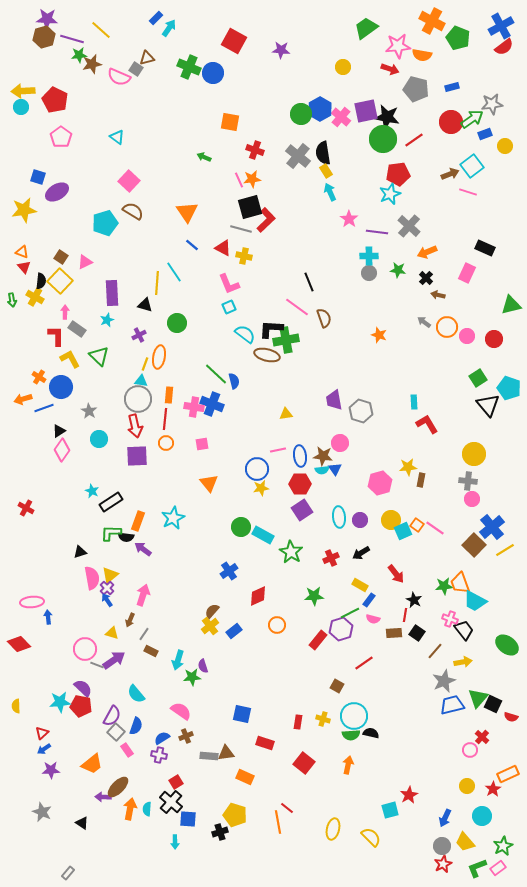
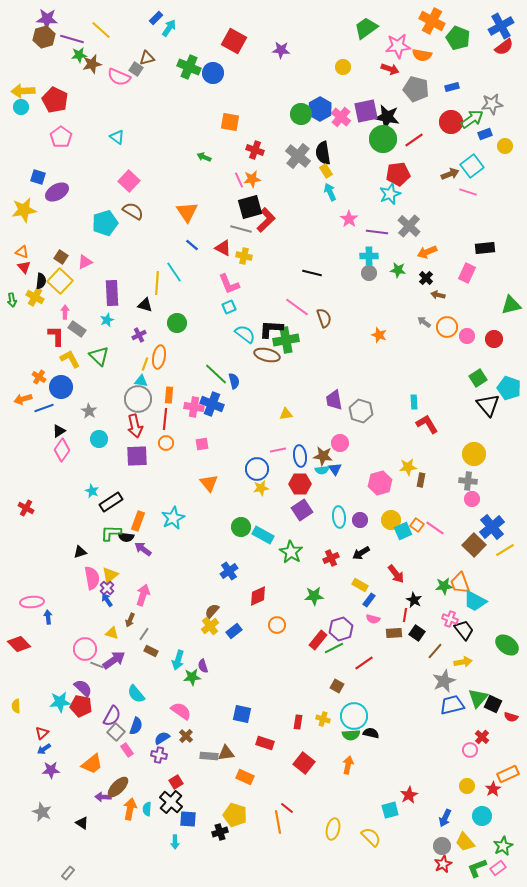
black rectangle at (485, 248): rotated 30 degrees counterclockwise
black line at (309, 282): moved 3 px right, 9 px up; rotated 54 degrees counterclockwise
green line at (350, 613): moved 16 px left, 35 px down
brown cross at (186, 736): rotated 24 degrees counterclockwise
